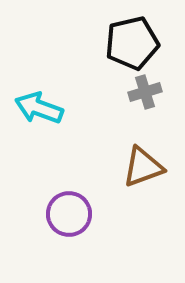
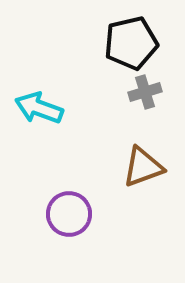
black pentagon: moved 1 px left
